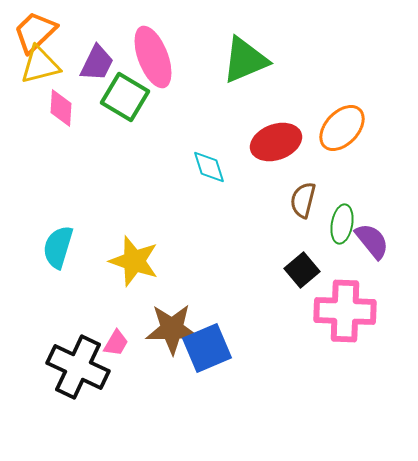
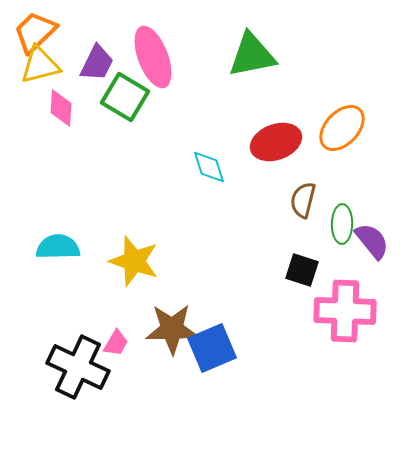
green triangle: moved 7 px right, 5 px up; rotated 12 degrees clockwise
green ellipse: rotated 9 degrees counterclockwise
cyan semicircle: rotated 72 degrees clockwise
black square: rotated 32 degrees counterclockwise
blue square: moved 5 px right
